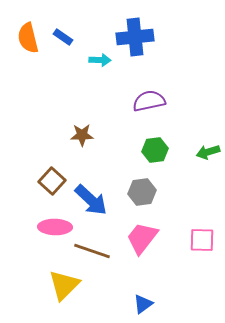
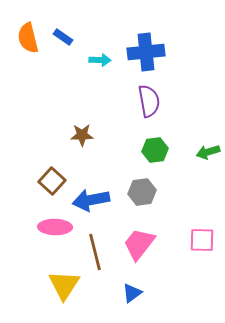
blue cross: moved 11 px right, 15 px down
purple semicircle: rotated 92 degrees clockwise
blue arrow: rotated 126 degrees clockwise
pink trapezoid: moved 3 px left, 6 px down
brown line: moved 3 px right, 1 px down; rotated 57 degrees clockwise
yellow triangle: rotated 12 degrees counterclockwise
blue triangle: moved 11 px left, 11 px up
